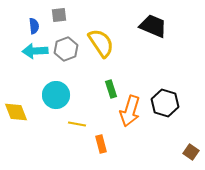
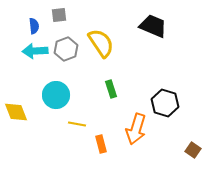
orange arrow: moved 6 px right, 18 px down
brown square: moved 2 px right, 2 px up
